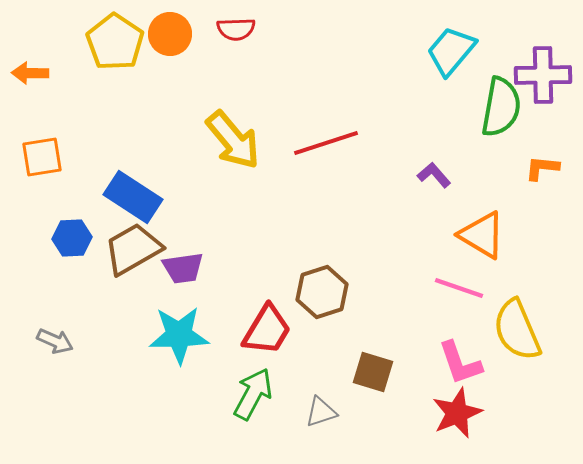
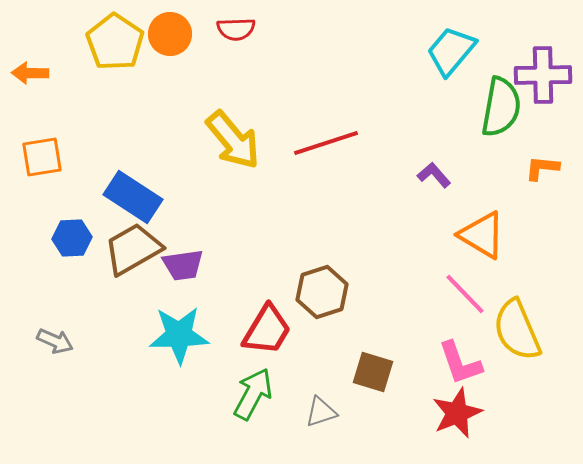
purple trapezoid: moved 3 px up
pink line: moved 6 px right, 6 px down; rotated 27 degrees clockwise
